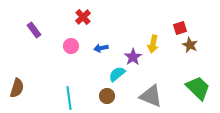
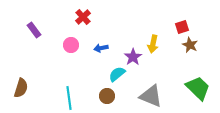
red square: moved 2 px right, 1 px up
pink circle: moved 1 px up
brown semicircle: moved 4 px right
